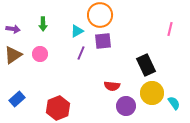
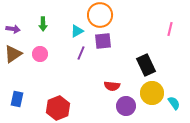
brown triangle: moved 1 px up
blue rectangle: rotated 35 degrees counterclockwise
